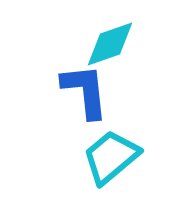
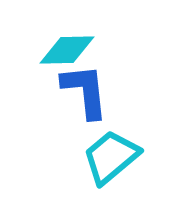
cyan diamond: moved 43 px left, 6 px down; rotated 18 degrees clockwise
